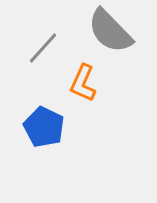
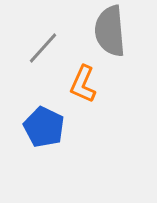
gray semicircle: rotated 39 degrees clockwise
orange L-shape: moved 1 px down
